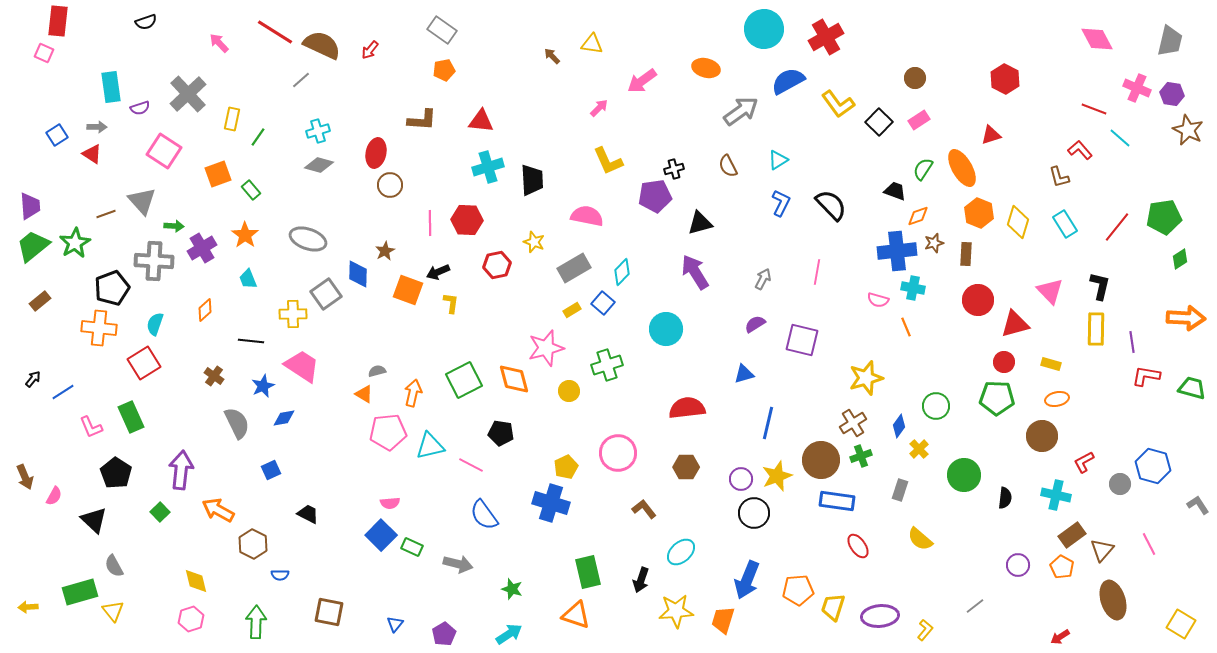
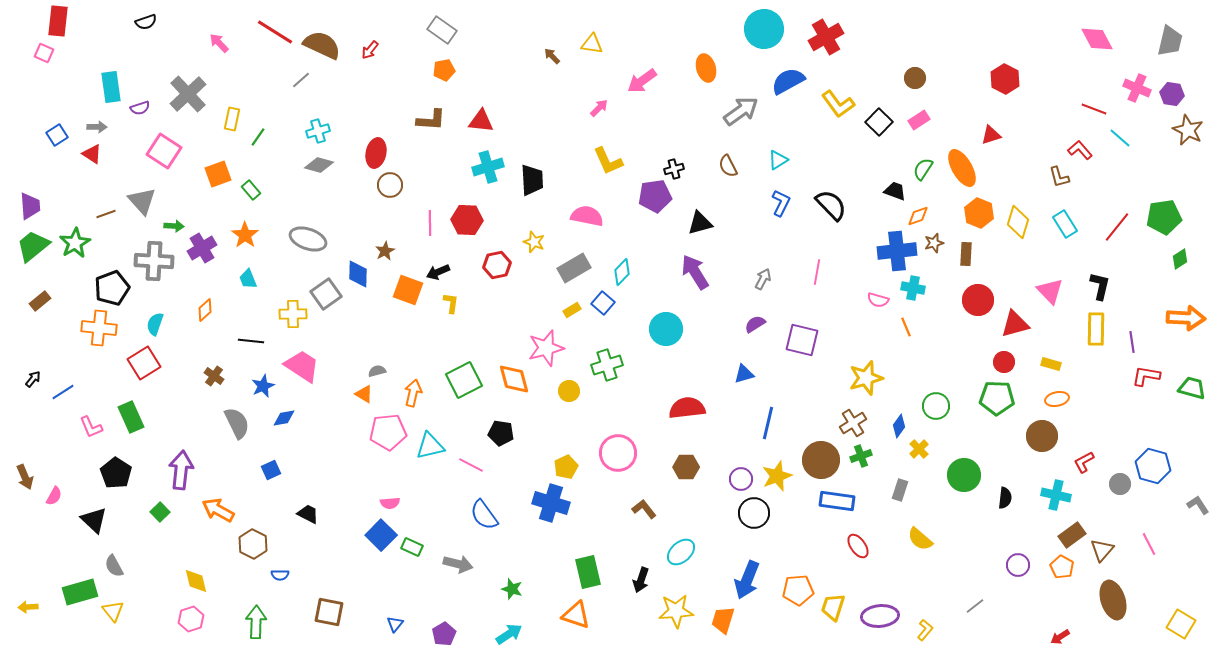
orange ellipse at (706, 68): rotated 60 degrees clockwise
brown L-shape at (422, 120): moved 9 px right
